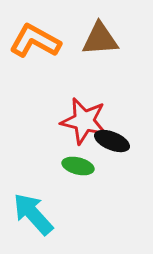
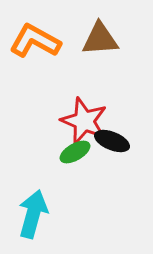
red star: rotated 9 degrees clockwise
green ellipse: moved 3 px left, 14 px up; rotated 44 degrees counterclockwise
cyan arrow: rotated 57 degrees clockwise
